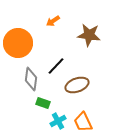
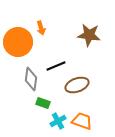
orange arrow: moved 12 px left, 7 px down; rotated 72 degrees counterclockwise
orange circle: moved 1 px up
black line: rotated 24 degrees clockwise
orange trapezoid: moved 1 px left, 1 px up; rotated 135 degrees clockwise
